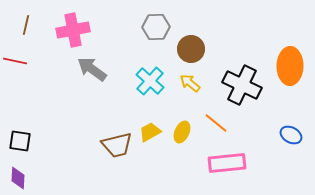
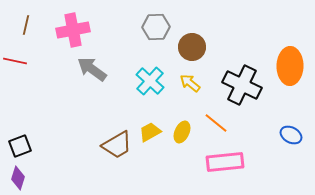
brown circle: moved 1 px right, 2 px up
black square: moved 5 px down; rotated 30 degrees counterclockwise
brown trapezoid: rotated 16 degrees counterclockwise
pink rectangle: moved 2 px left, 1 px up
purple diamond: rotated 15 degrees clockwise
